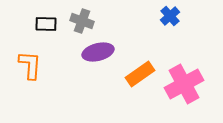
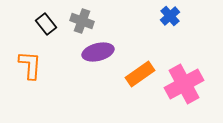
black rectangle: rotated 50 degrees clockwise
